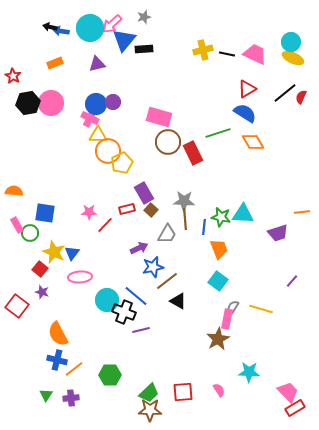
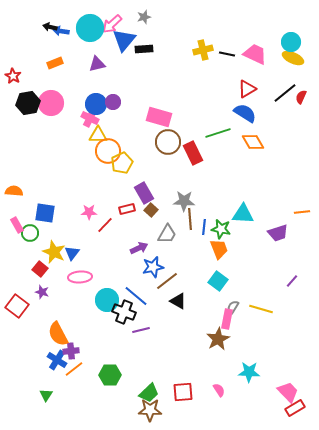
green star at (221, 217): moved 12 px down
brown line at (185, 219): moved 5 px right
blue cross at (57, 360): rotated 18 degrees clockwise
purple cross at (71, 398): moved 47 px up
